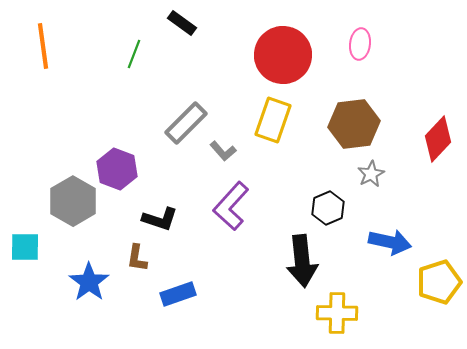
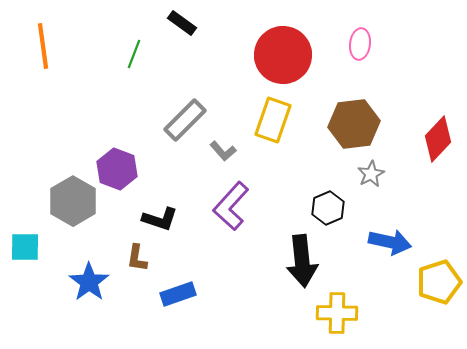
gray rectangle: moved 1 px left, 3 px up
